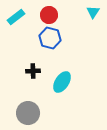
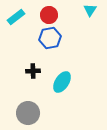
cyan triangle: moved 3 px left, 2 px up
blue hexagon: rotated 25 degrees counterclockwise
